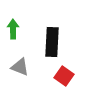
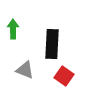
black rectangle: moved 2 px down
gray triangle: moved 5 px right, 3 px down
